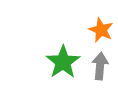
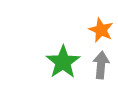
gray arrow: moved 1 px right, 1 px up
